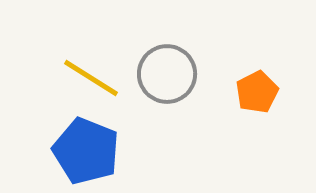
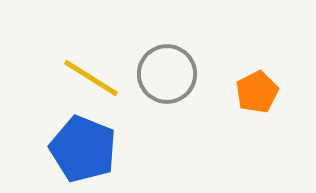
blue pentagon: moved 3 px left, 2 px up
